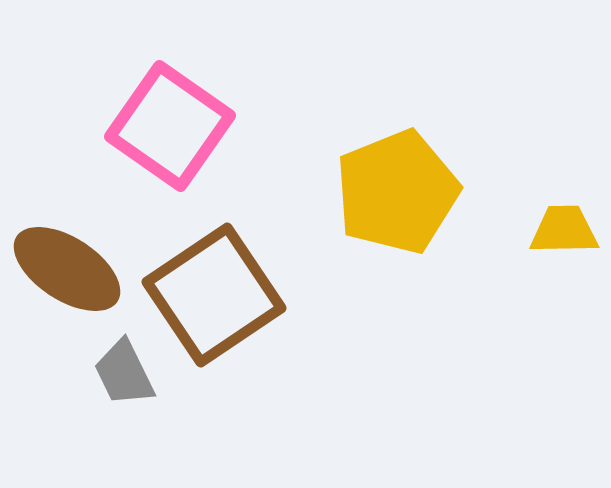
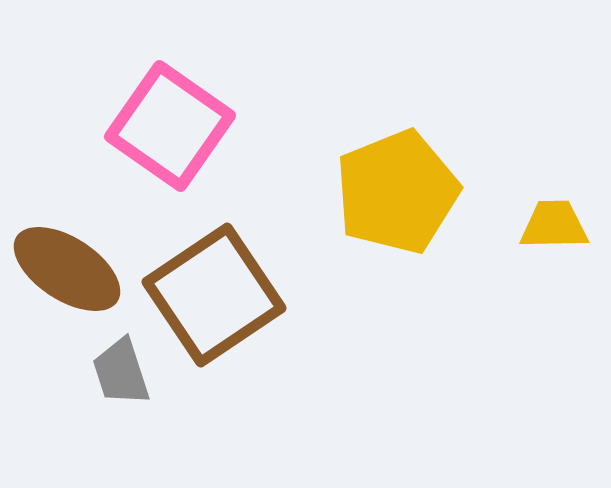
yellow trapezoid: moved 10 px left, 5 px up
gray trapezoid: moved 3 px left, 1 px up; rotated 8 degrees clockwise
